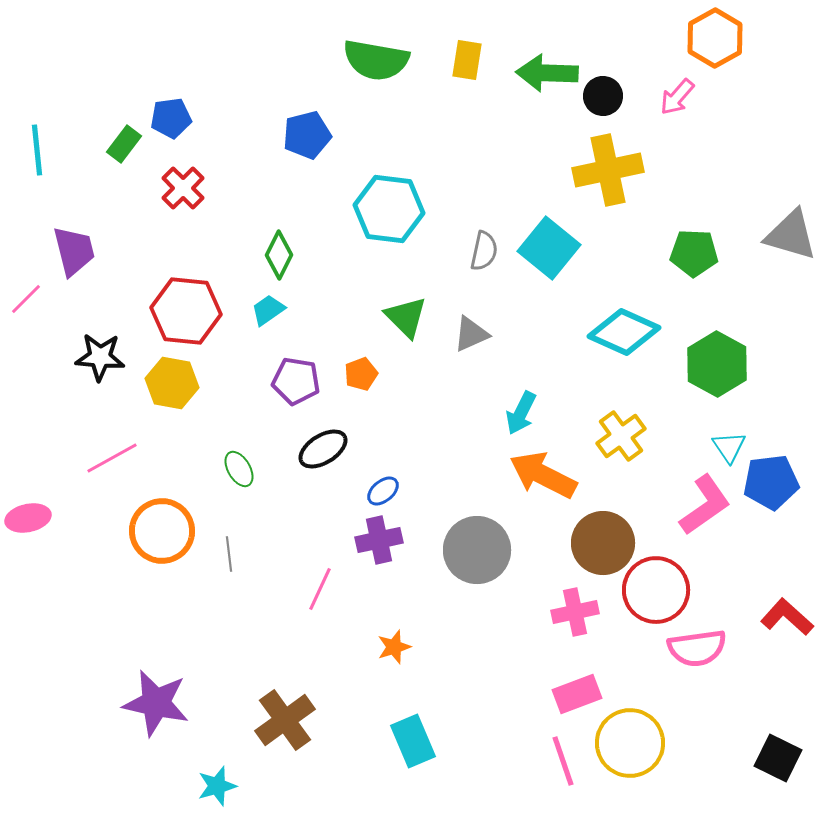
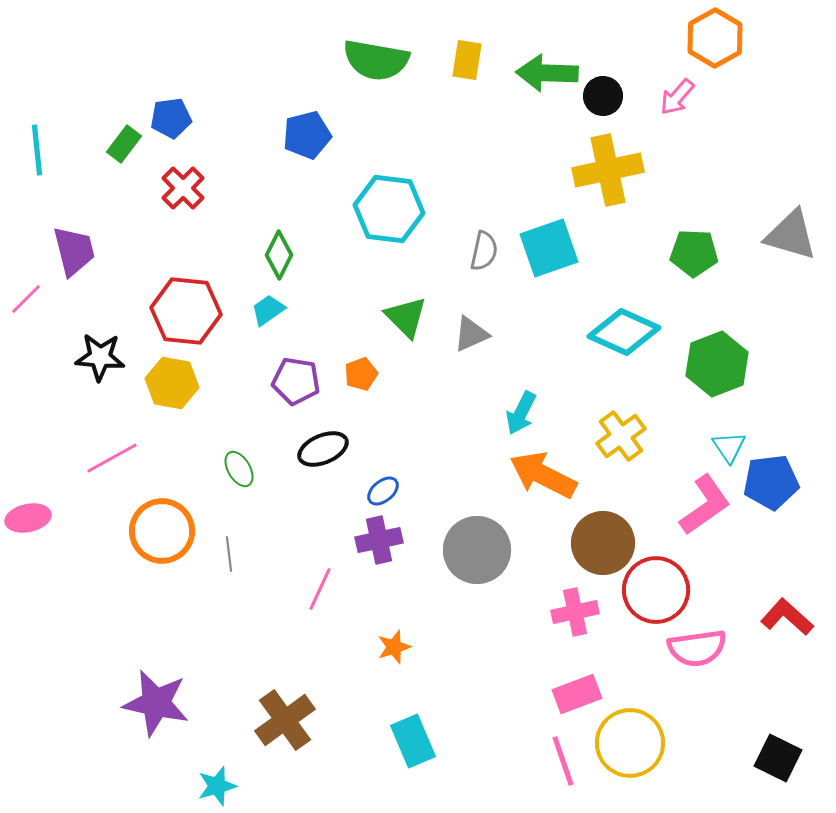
cyan square at (549, 248): rotated 32 degrees clockwise
green hexagon at (717, 364): rotated 10 degrees clockwise
black ellipse at (323, 449): rotated 9 degrees clockwise
